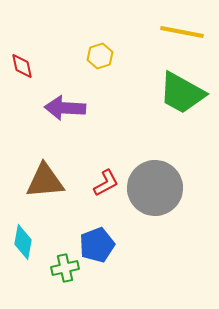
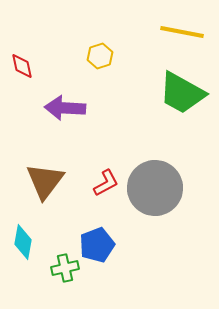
brown triangle: rotated 48 degrees counterclockwise
